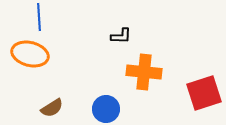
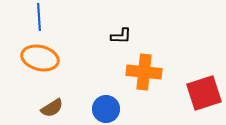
orange ellipse: moved 10 px right, 4 px down
